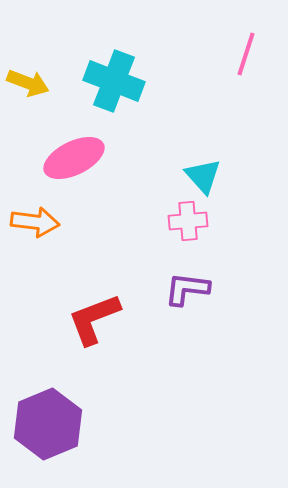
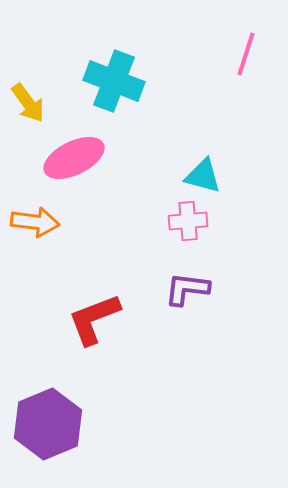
yellow arrow: moved 20 px down; rotated 33 degrees clockwise
cyan triangle: rotated 33 degrees counterclockwise
